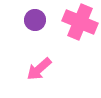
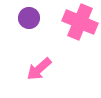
purple circle: moved 6 px left, 2 px up
